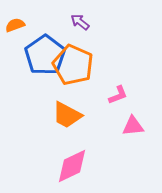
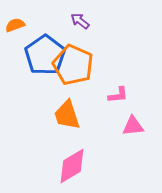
purple arrow: moved 1 px up
pink L-shape: rotated 15 degrees clockwise
orange trapezoid: rotated 44 degrees clockwise
pink diamond: rotated 6 degrees counterclockwise
